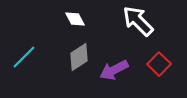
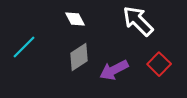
cyan line: moved 10 px up
